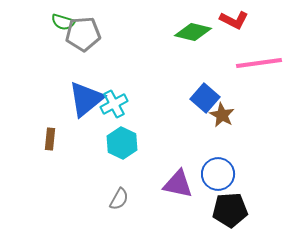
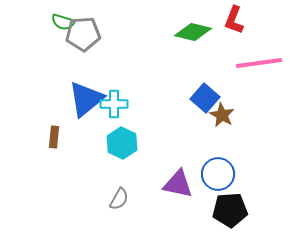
red L-shape: rotated 84 degrees clockwise
cyan cross: rotated 28 degrees clockwise
brown rectangle: moved 4 px right, 2 px up
